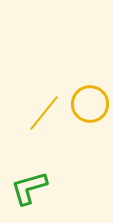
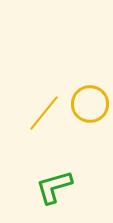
green L-shape: moved 25 px right, 1 px up
